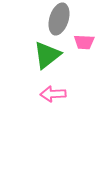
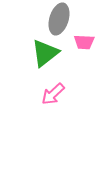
green triangle: moved 2 px left, 2 px up
pink arrow: rotated 40 degrees counterclockwise
